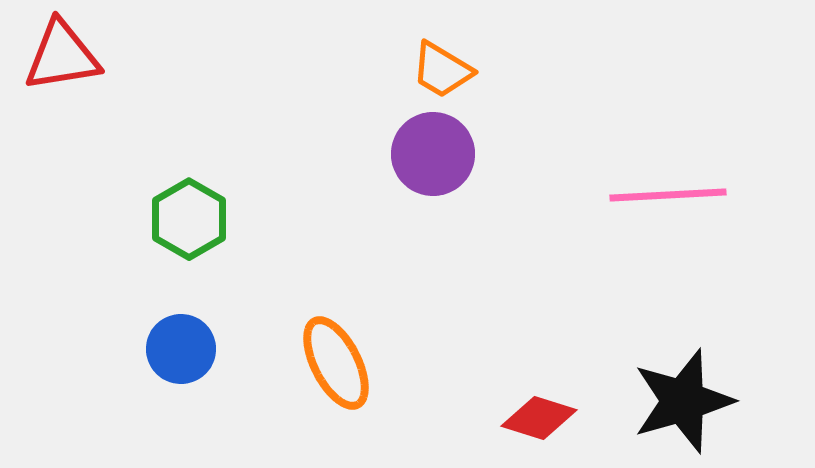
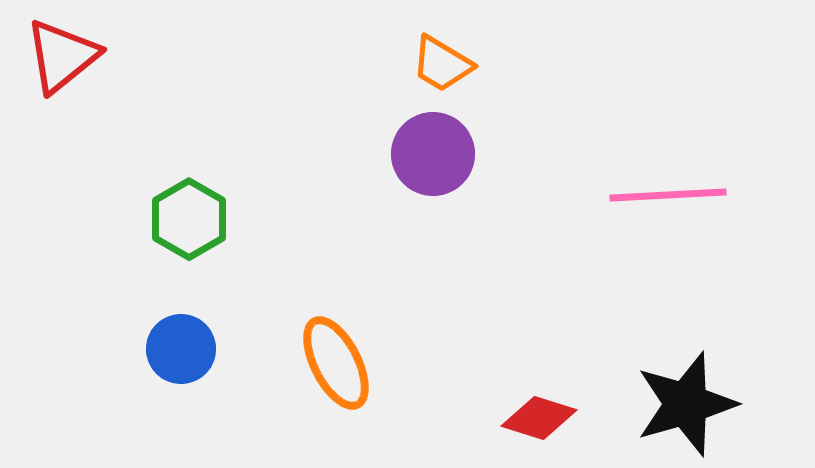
red triangle: rotated 30 degrees counterclockwise
orange trapezoid: moved 6 px up
black star: moved 3 px right, 3 px down
